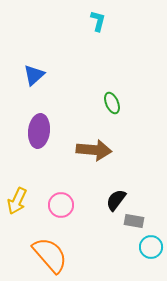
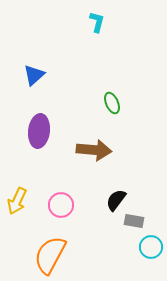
cyan L-shape: moved 1 px left, 1 px down
orange semicircle: rotated 111 degrees counterclockwise
